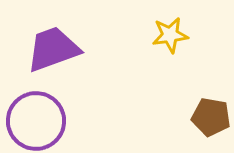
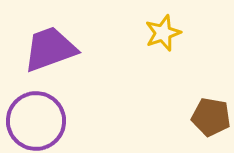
yellow star: moved 7 px left, 2 px up; rotated 12 degrees counterclockwise
purple trapezoid: moved 3 px left
